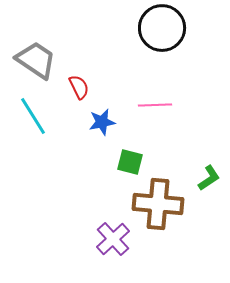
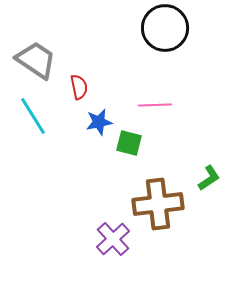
black circle: moved 3 px right
red semicircle: rotated 15 degrees clockwise
blue star: moved 3 px left
green square: moved 1 px left, 19 px up
brown cross: rotated 12 degrees counterclockwise
